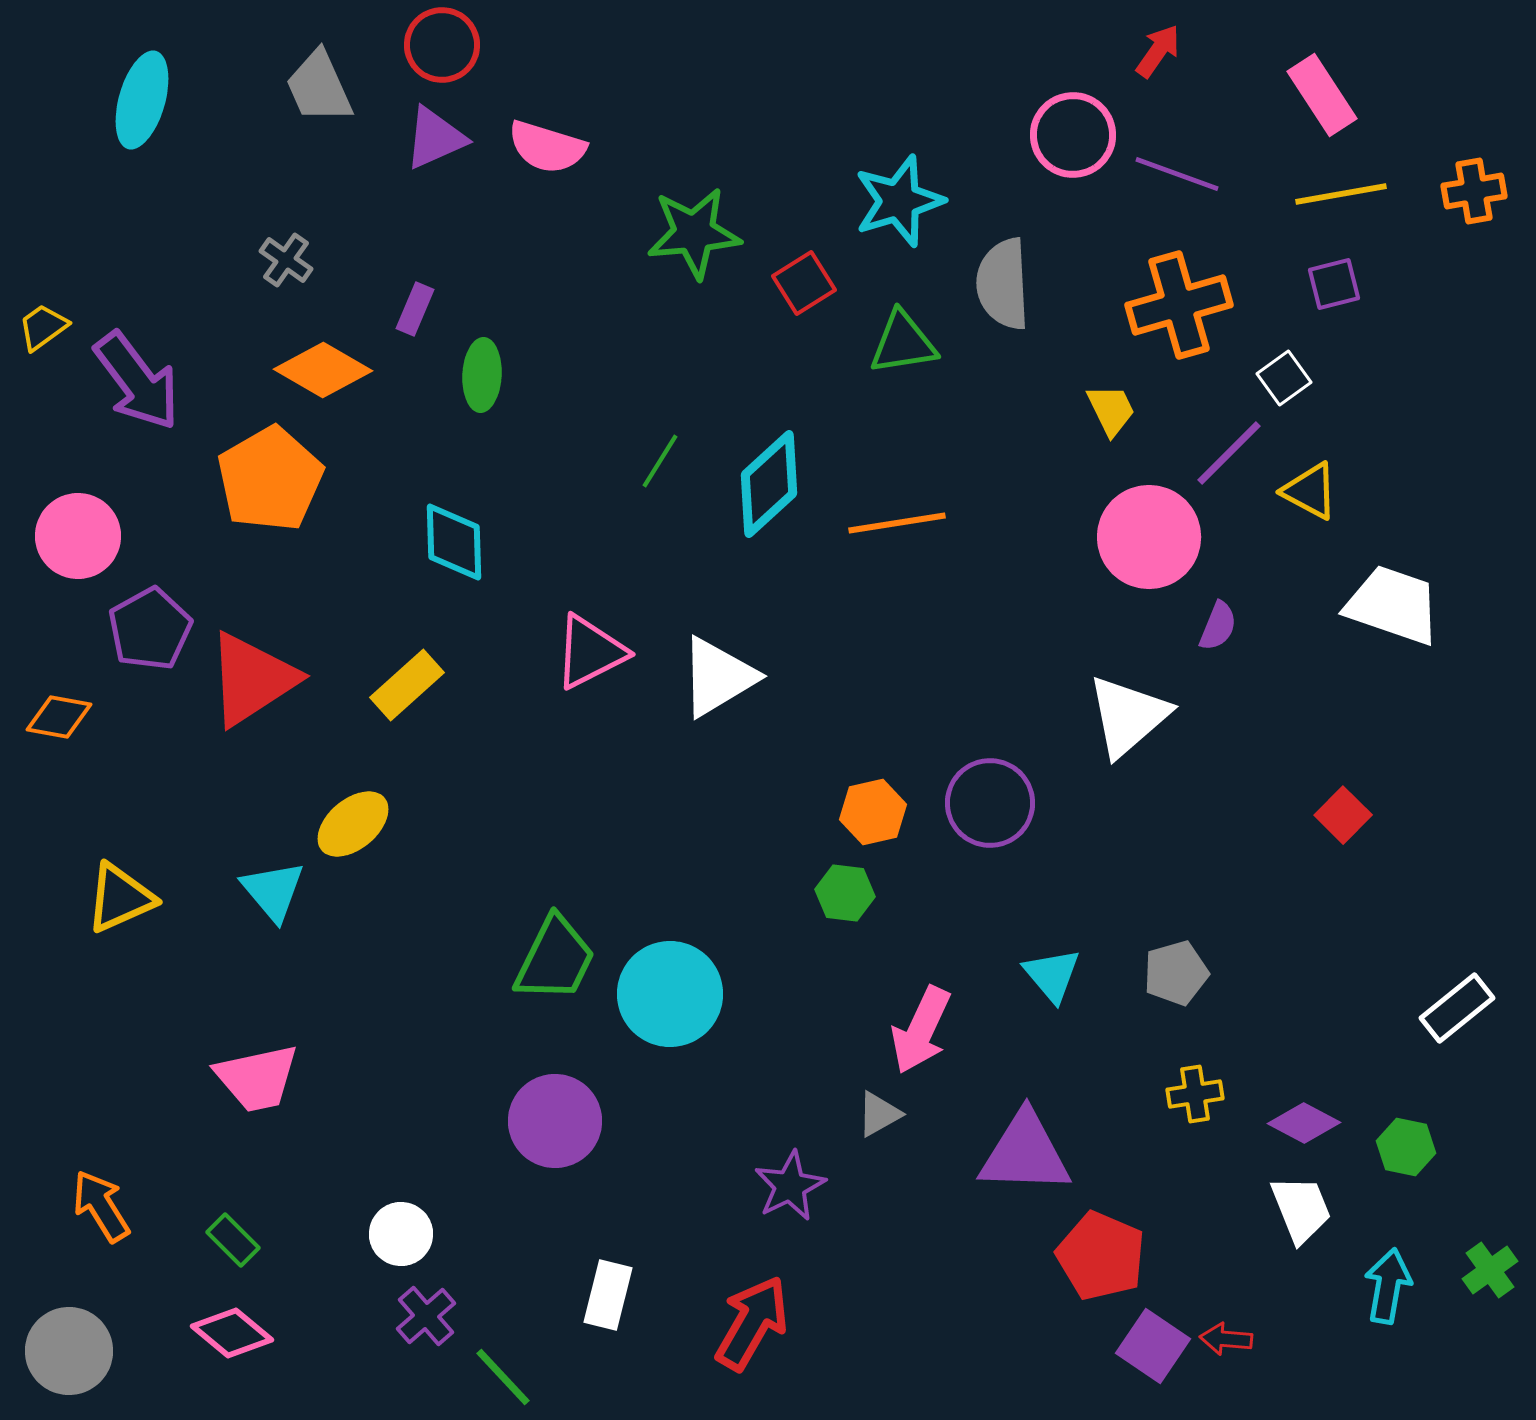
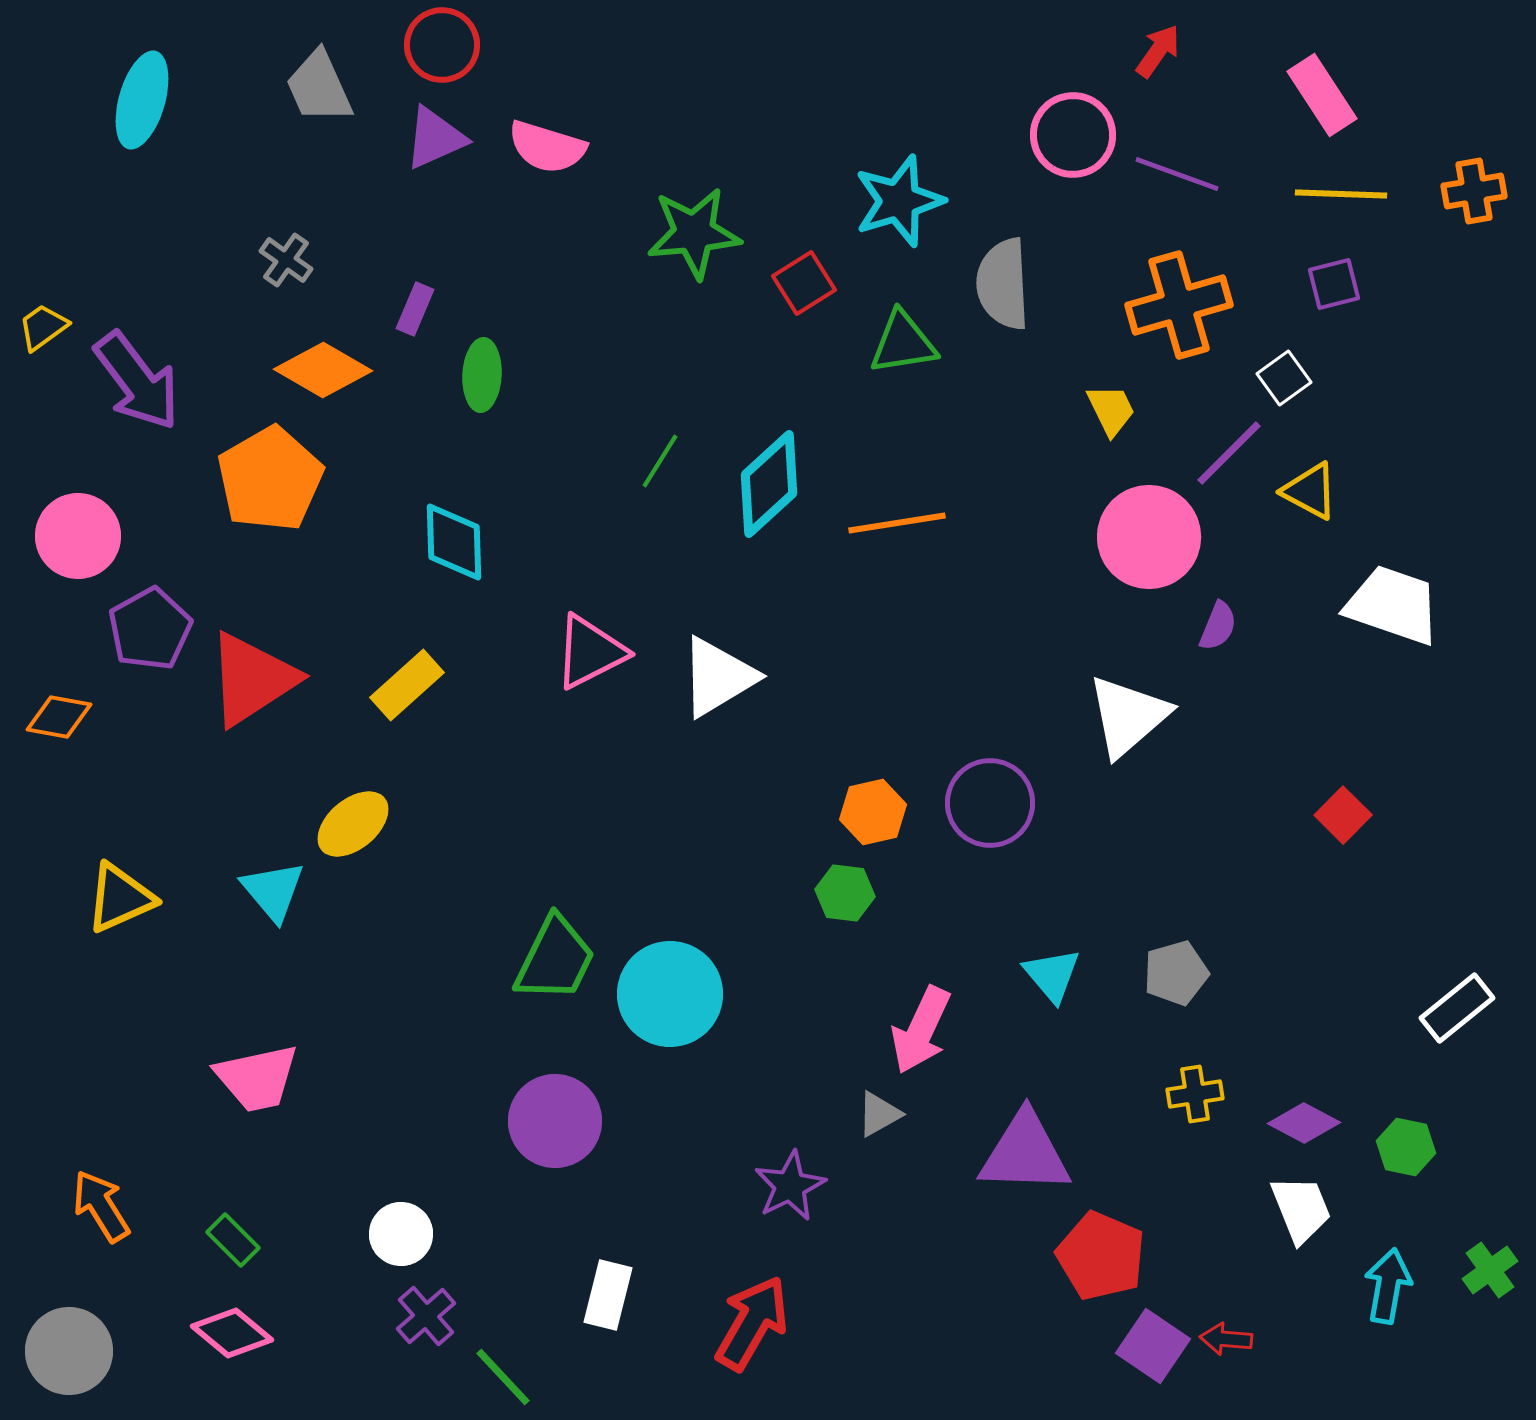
yellow line at (1341, 194): rotated 12 degrees clockwise
